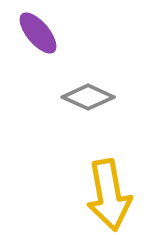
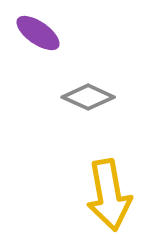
purple ellipse: rotated 15 degrees counterclockwise
